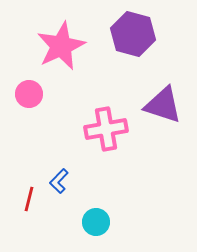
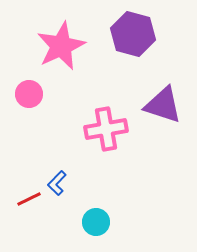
blue L-shape: moved 2 px left, 2 px down
red line: rotated 50 degrees clockwise
